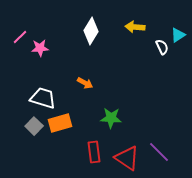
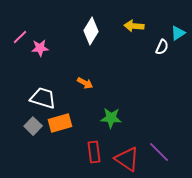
yellow arrow: moved 1 px left, 1 px up
cyan triangle: moved 2 px up
white semicircle: rotated 49 degrees clockwise
gray square: moved 1 px left
red triangle: moved 1 px down
